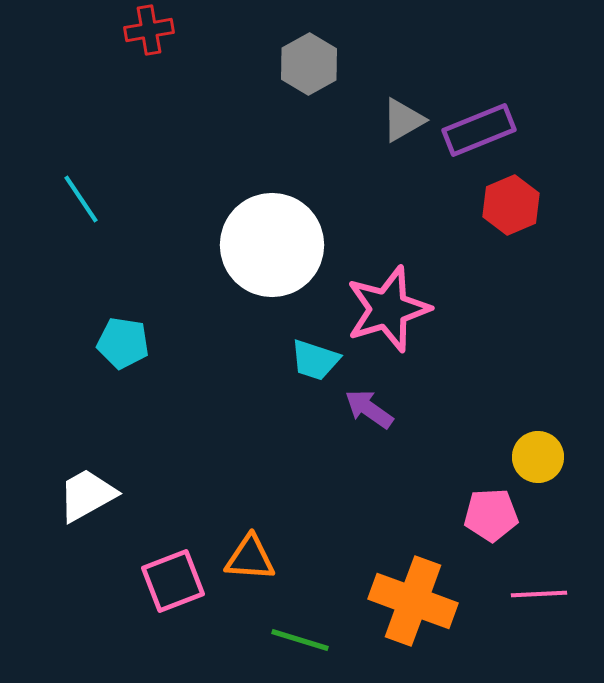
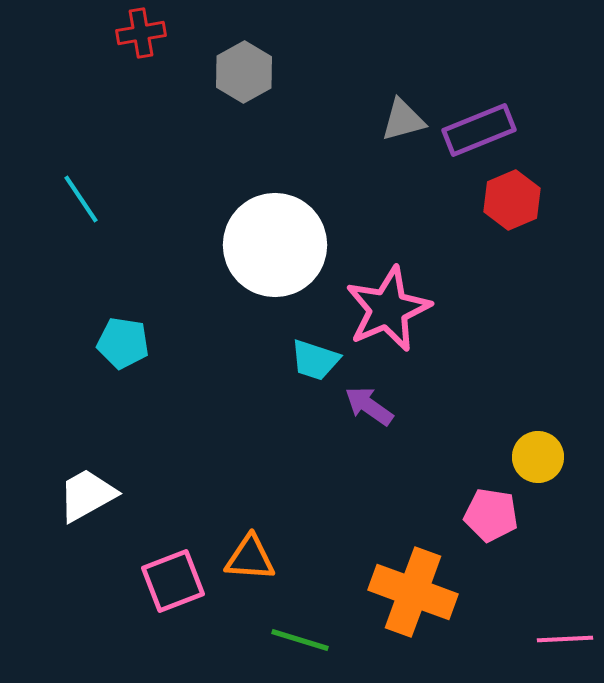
red cross: moved 8 px left, 3 px down
gray hexagon: moved 65 px left, 8 px down
gray triangle: rotated 15 degrees clockwise
red hexagon: moved 1 px right, 5 px up
white circle: moved 3 px right
pink star: rotated 6 degrees counterclockwise
purple arrow: moved 3 px up
pink pentagon: rotated 12 degrees clockwise
pink line: moved 26 px right, 45 px down
orange cross: moved 9 px up
